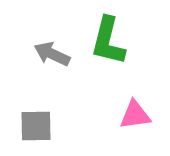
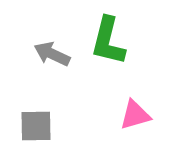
pink triangle: rotated 8 degrees counterclockwise
